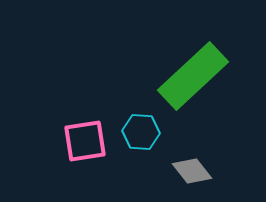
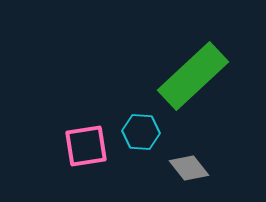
pink square: moved 1 px right, 5 px down
gray diamond: moved 3 px left, 3 px up
